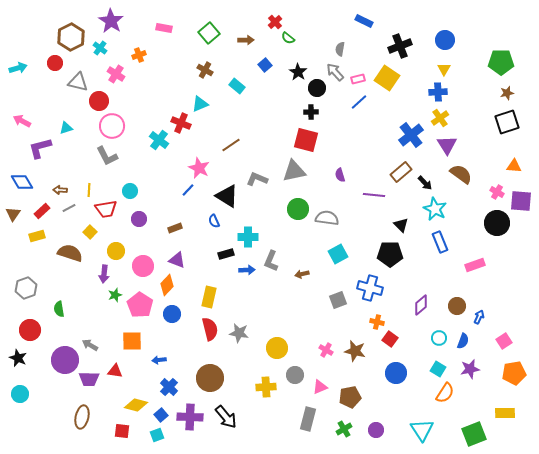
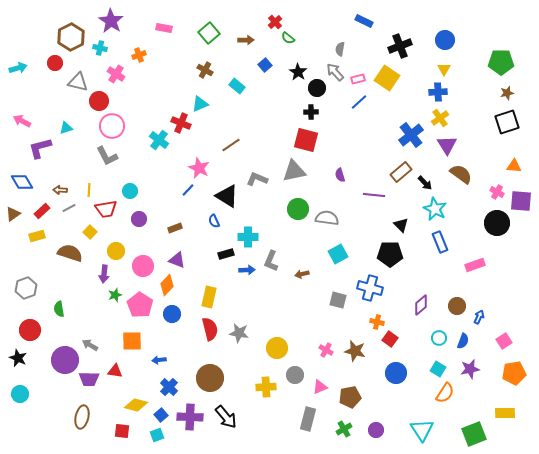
cyan cross at (100, 48): rotated 24 degrees counterclockwise
brown triangle at (13, 214): rotated 21 degrees clockwise
gray square at (338, 300): rotated 36 degrees clockwise
